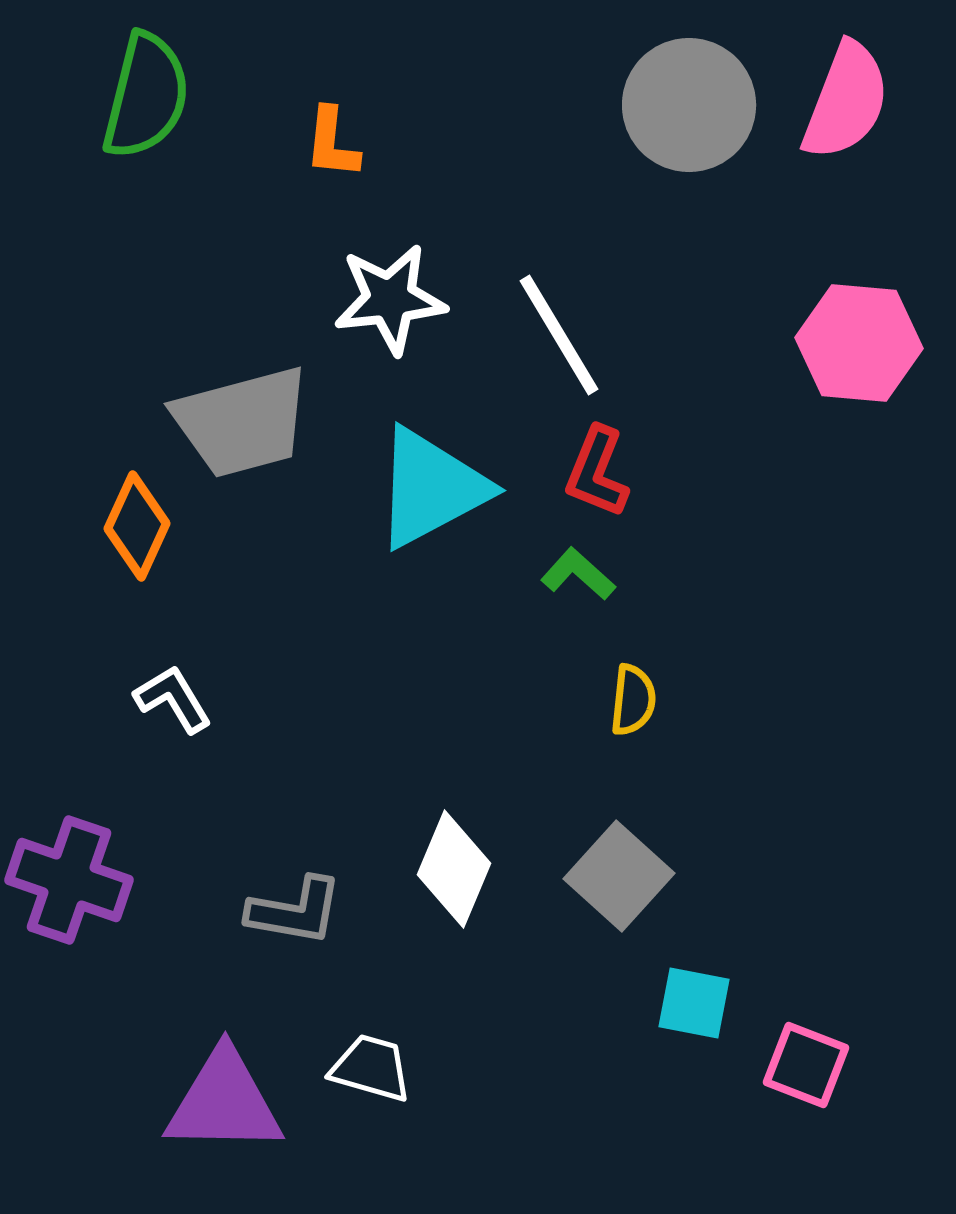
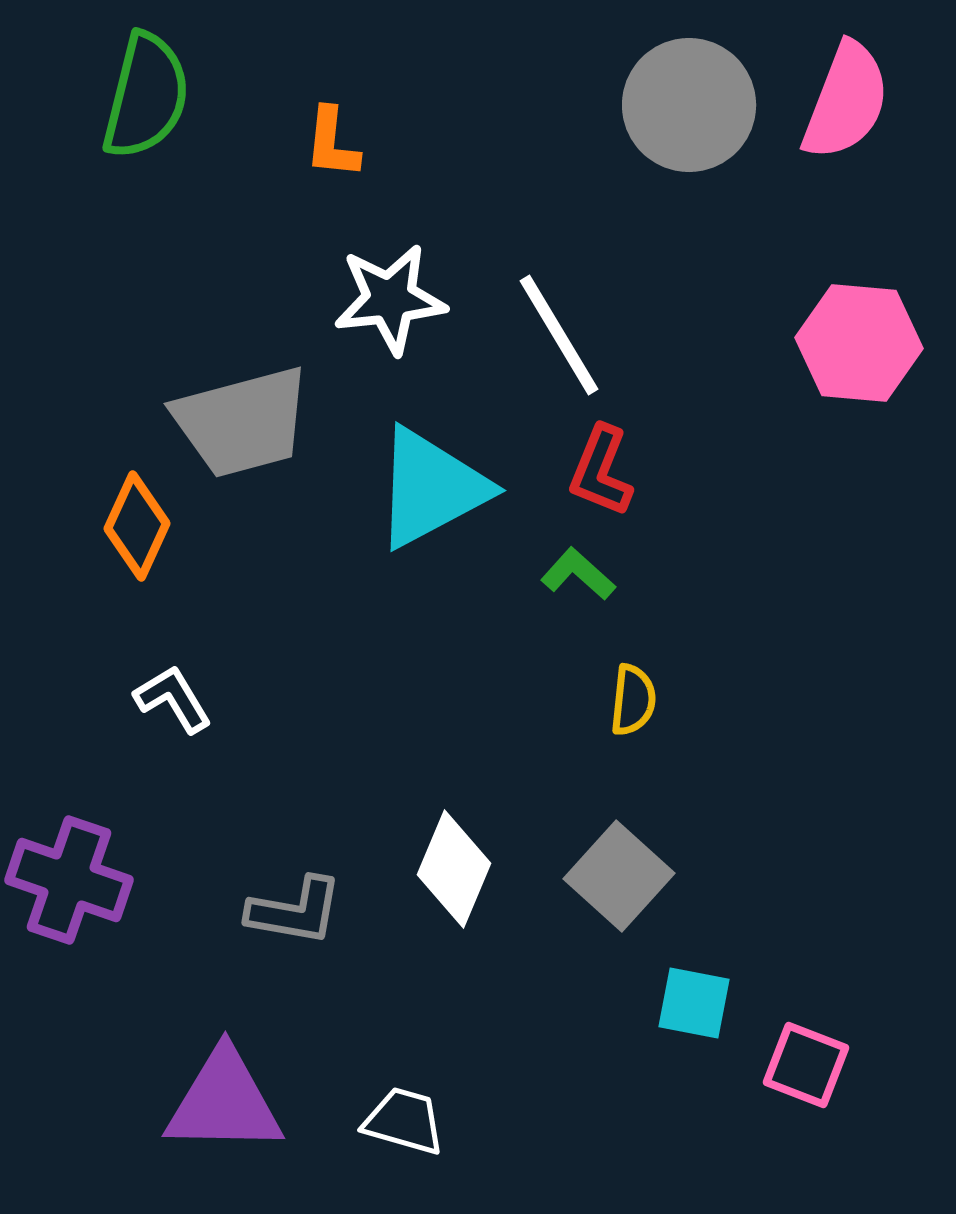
red L-shape: moved 4 px right, 1 px up
white trapezoid: moved 33 px right, 53 px down
